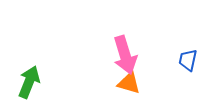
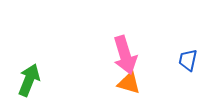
green arrow: moved 2 px up
